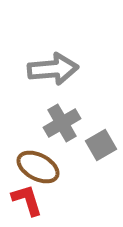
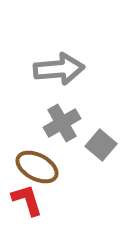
gray arrow: moved 6 px right
gray square: rotated 20 degrees counterclockwise
brown ellipse: moved 1 px left
